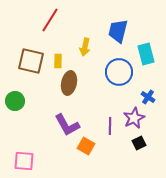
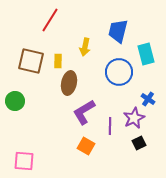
blue cross: moved 2 px down
purple L-shape: moved 17 px right, 13 px up; rotated 88 degrees clockwise
